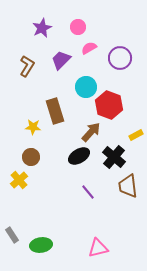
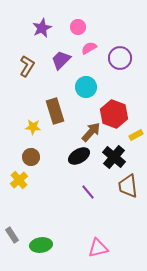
red hexagon: moved 5 px right, 9 px down
